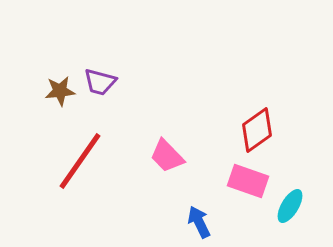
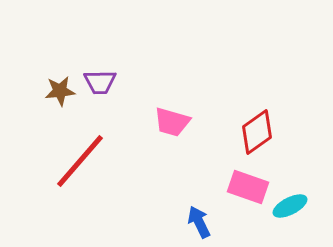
purple trapezoid: rotated 16 degrees counterclockwise
red diamond: moved 2 px down
pink trapezoid: moved 5 px right, 34 px up; rotated 30 degrees counterclockwise
red line: rotated 6 degrees clockwise
pink rectangle: moved 6 px down
cyan ellipse: rotated 32 degrees clockwise
